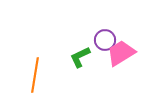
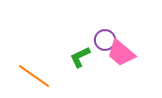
pink trapezoid: rotated 108 degrees counterclockwise
orange line: moved 1 px left, 1 px down; rotated 64 degrees counterclockwise
